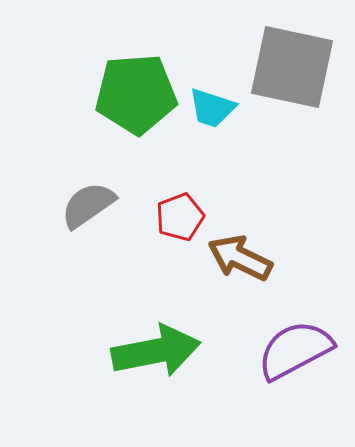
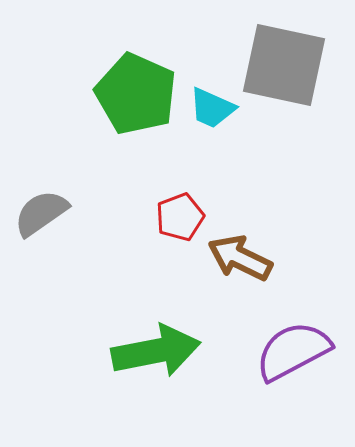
gray square: moved 8 px left, 2 px up
green pentagon: rotated 28 degrees clockwise
cyan trapezoid: rotated 6 degrees clockwise
gray semicircle: moved 47 px left, 8 px down
purple semicircle: moved 2 px left, 1 px down
